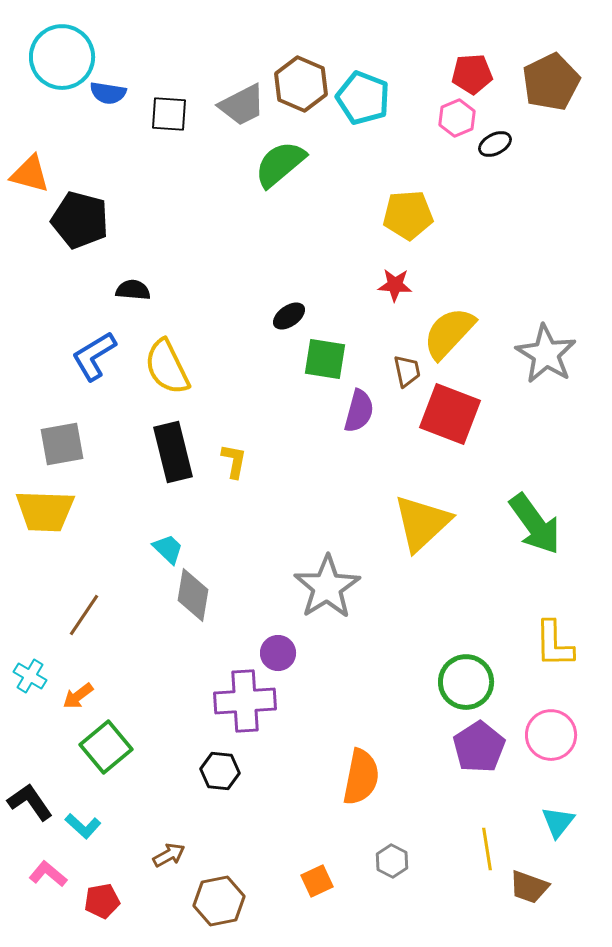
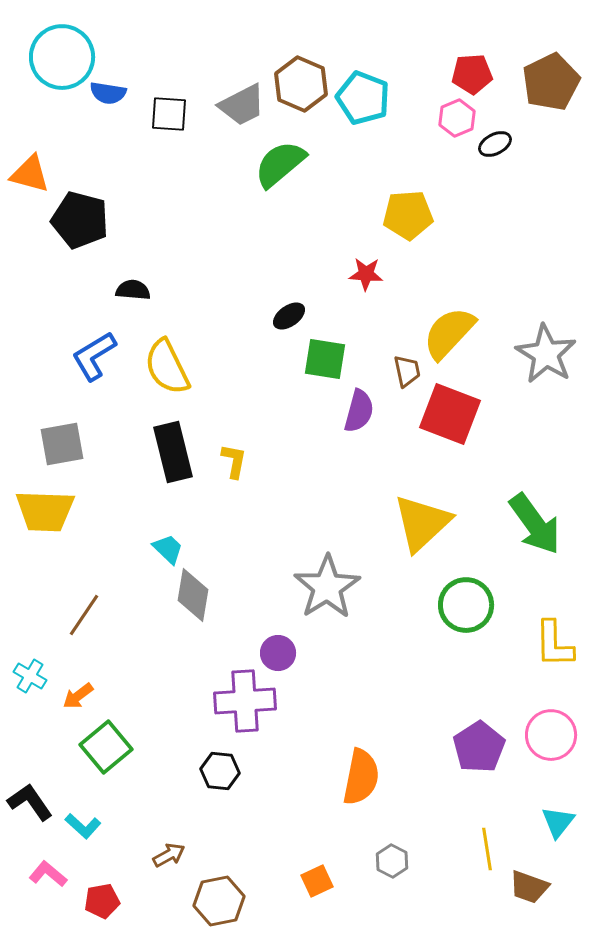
red star at (395, 285): moved 29 px left, 11 px up
green circle at (466, 682): moved 77 px up
